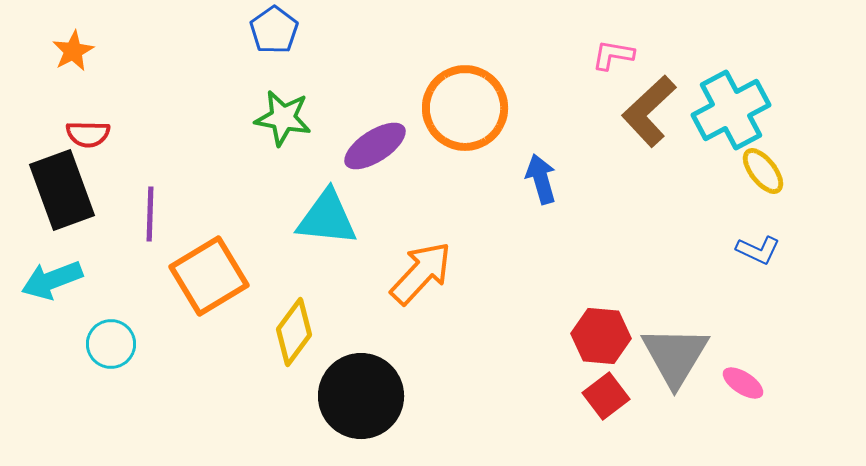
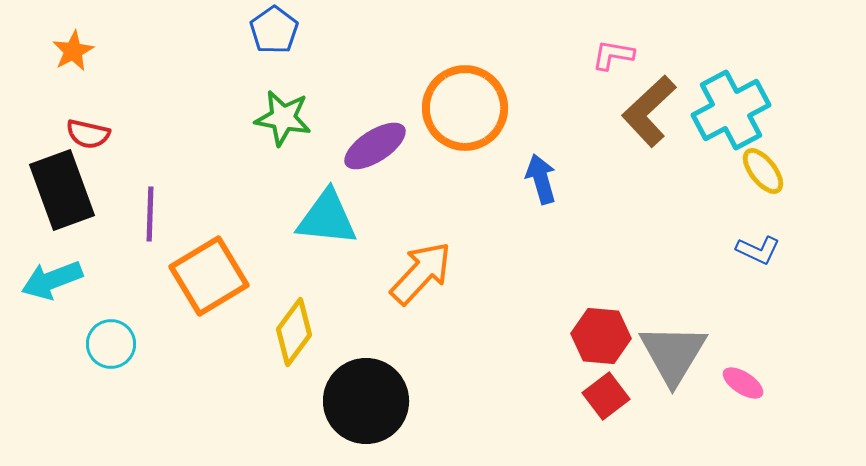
red semicircle: rotated 12 degrees clockwise
gray triangle: moved 2 px left, 2 px up
black circle: moved 5 px right, 5 px down
